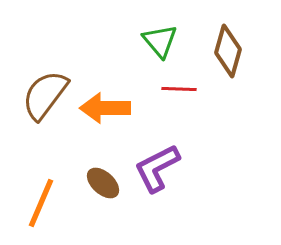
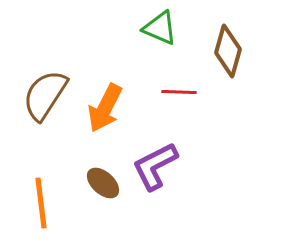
green triangle: moved 13 px up; rotated 27 degrees counterclockwise
red line: moved 3 px down
brown semicircle: rotated 4 degrees counterclockwise
orange arrow: rotated 63 degrees counterclockwise
purple L-shape: moved 2 px left, 2 px up
orange line: rotated 30 degrees counterclockwise
